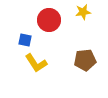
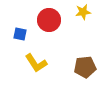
blue square: moved 5 px left, 6 px up
brown pentagon: moved 7 px down
